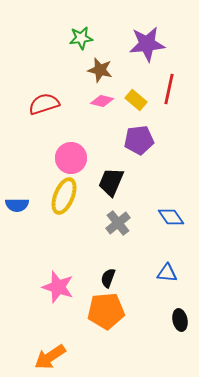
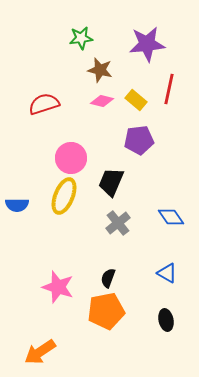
blue triangle: rotated 25 degrees clockwise
orange pentagon: rotated 6 degrees counterclockwise
black ellipse: moved 14 px left
orange arrow: moved 10 px left, 5 px up
